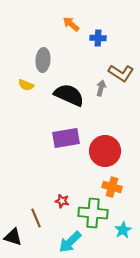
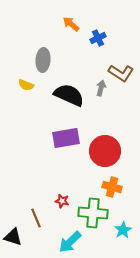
blue cross: rotated 28 degrees counterclockwise
